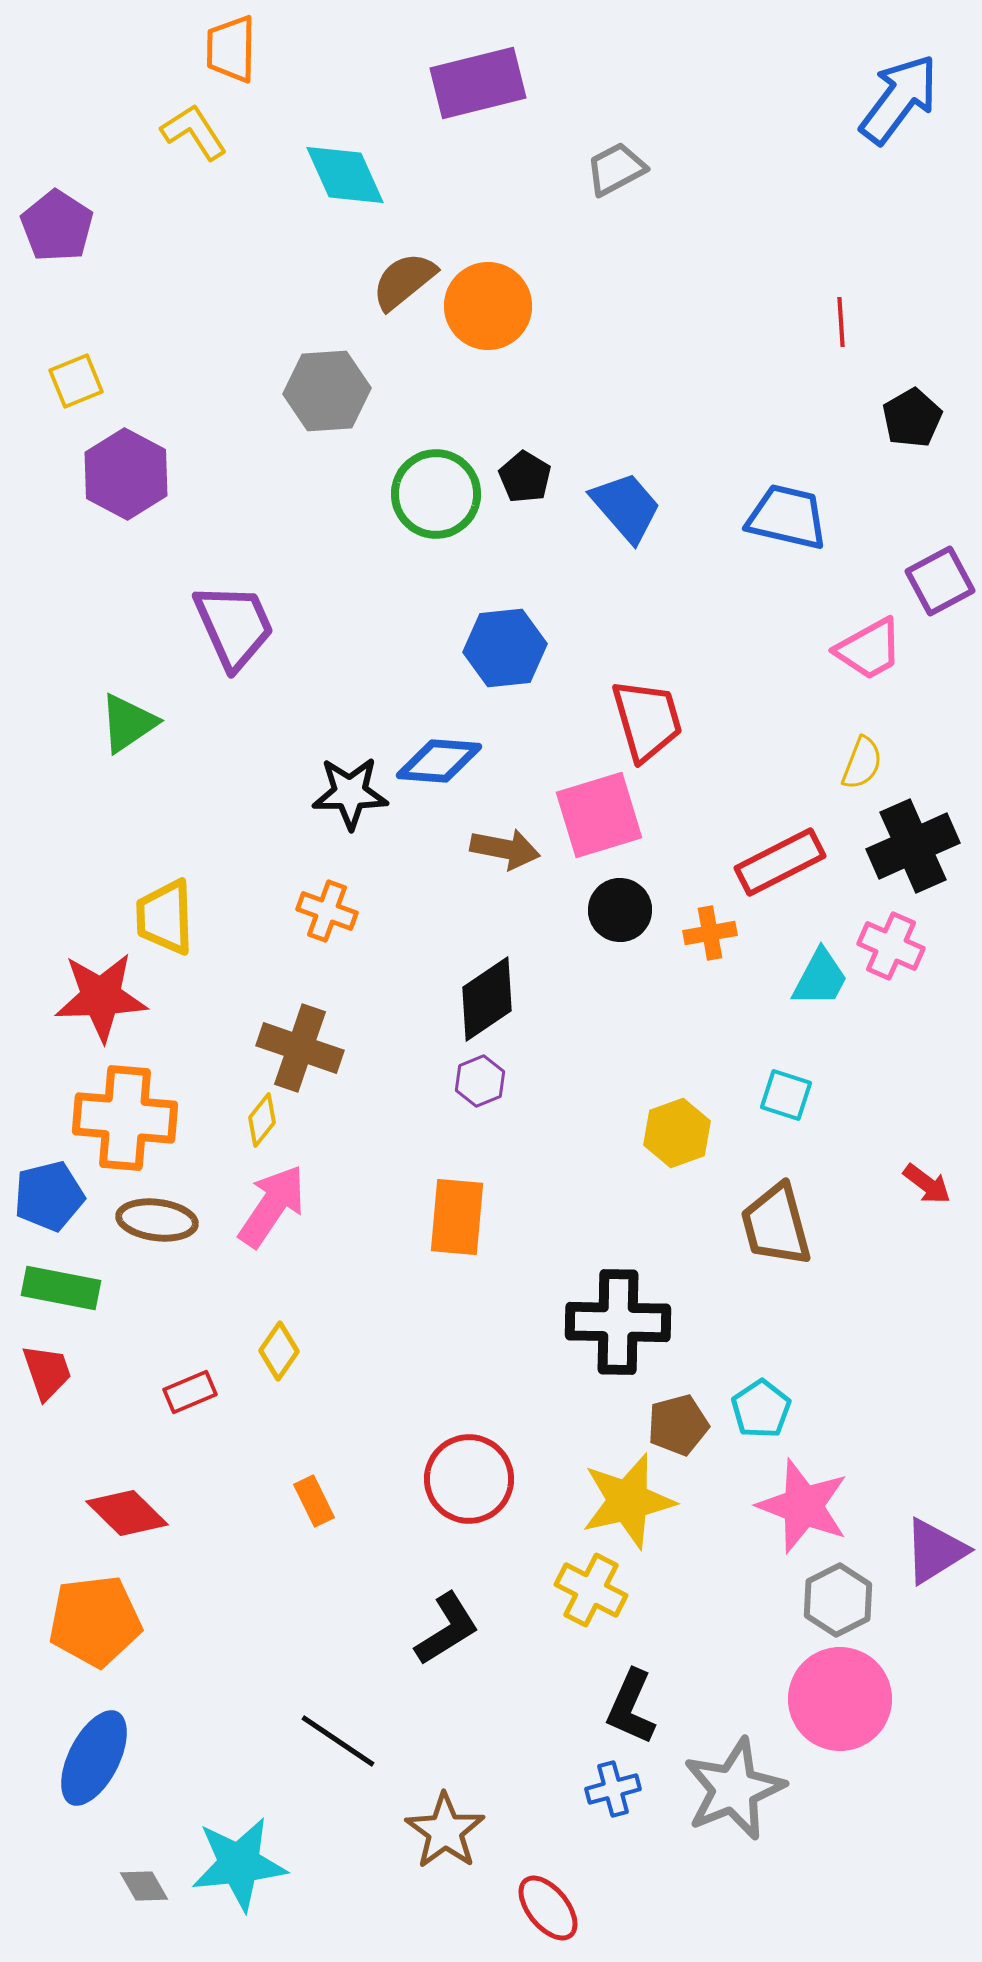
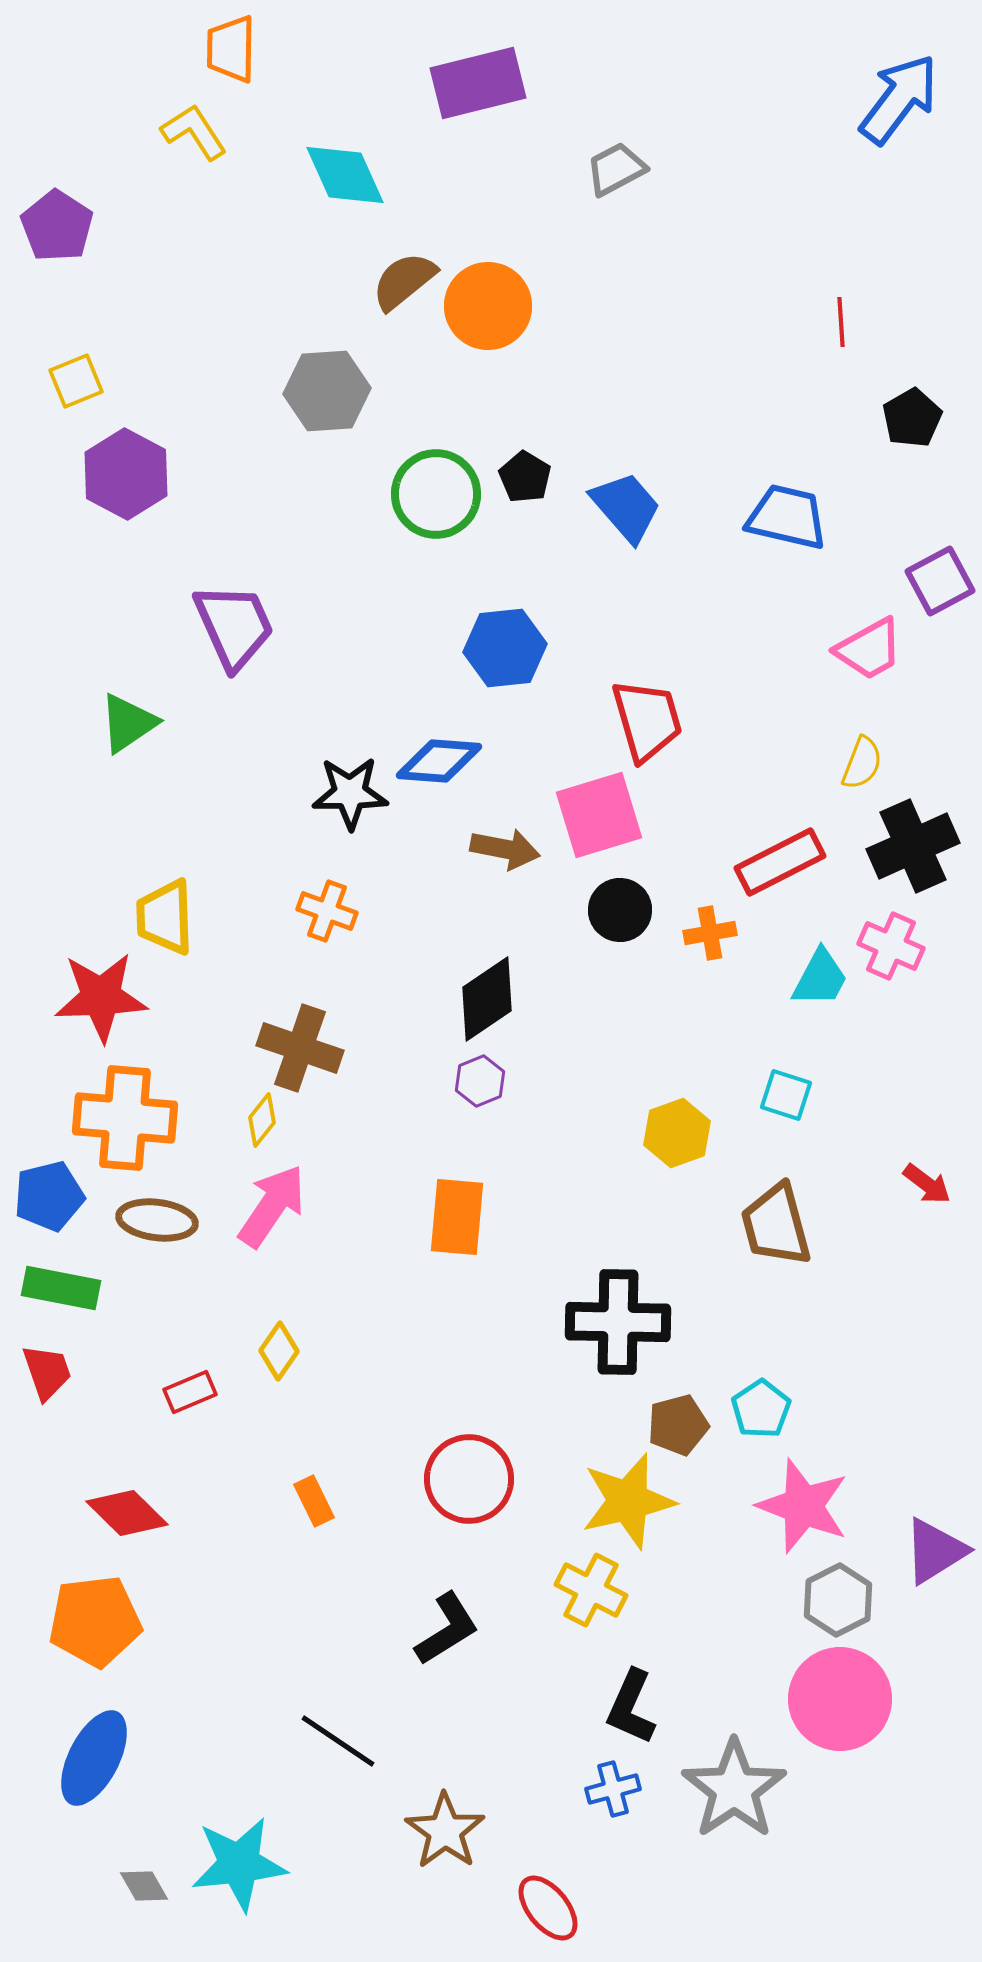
gray star at (734, 1789): rotated 12 degrees counterclockwise
